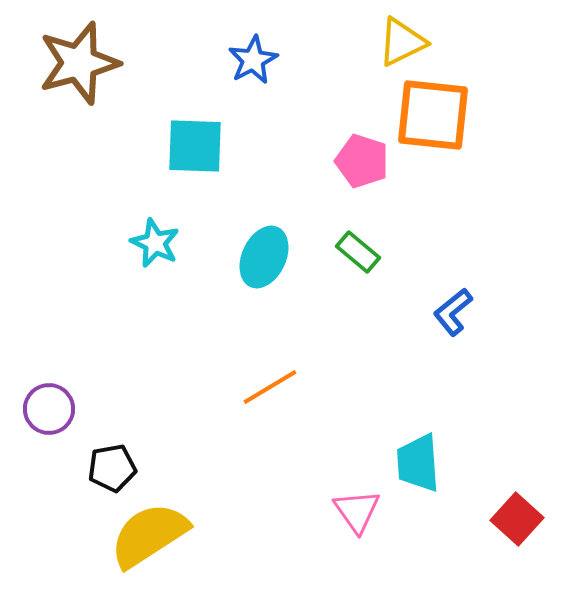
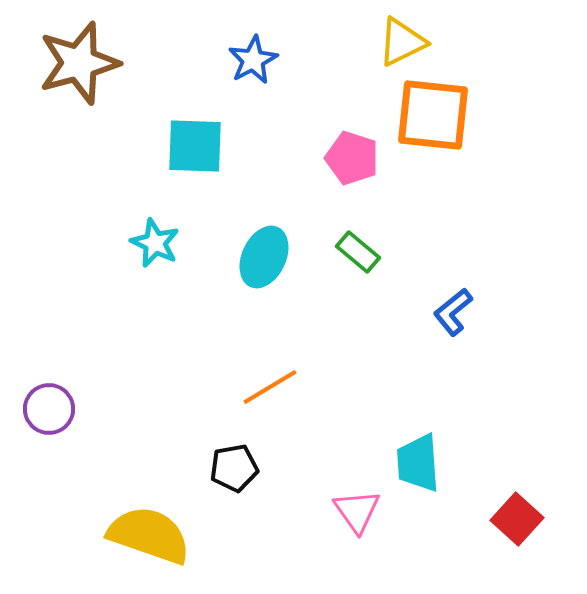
pink pentagon: moved 10 px left, 3 px up
black pentagon: moved 122 px right
yellow semicircle: rotated 52 degrees clockwise
